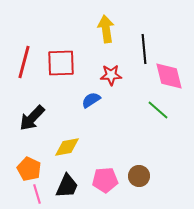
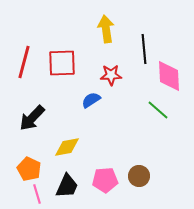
red square: moved 1 px right
pink diamond: rotated 12 degrees clockwise
